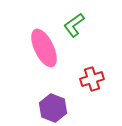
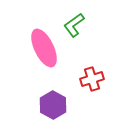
purple hexagon: moved 3 px up; rotated 8 degrees clockwise
